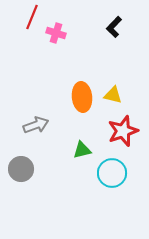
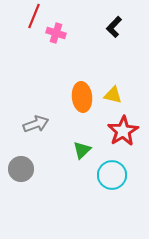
red line: moved 2 px right, 1 px up
gray arrow: moved 1 px up
red star: rotated 12 degrees counterclockwise
green triangle: rotated 30 degrees counterclockwise
cyan circle: moved 2 px down
